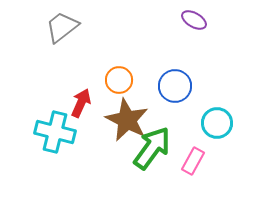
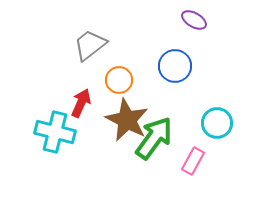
gray trapezoid: moved 28 px right, 18 px down
blue circle: moved 20 px up
green arrow: moved 2 px right, 10 px up
